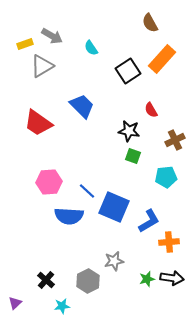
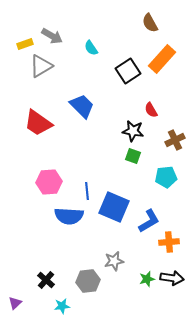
gray triangle: moved 1 px left
black star: moved 4 px right
blue line: rotated 42 degrees clockwise
gray hexagon: rotated 20 degrees clockwise
